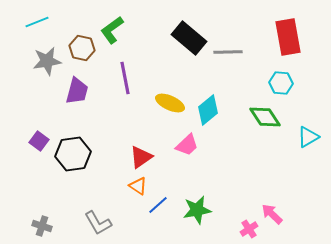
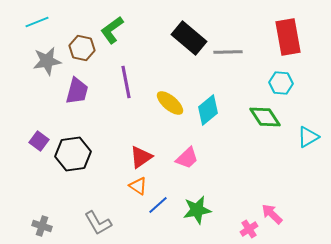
purple line: moved 1 px right, 4 px down
yellow ellipse: rotated 16 degrees clockwise
pink trapezoid: moved 13 px down
